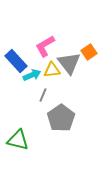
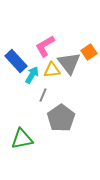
cyan arrow: rotated 36 degrees counterclockwise
green triangle: moved 4 px right, 1 px up; rotated 25 degrees counterclockwise
